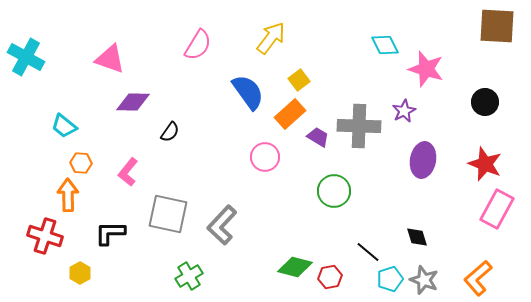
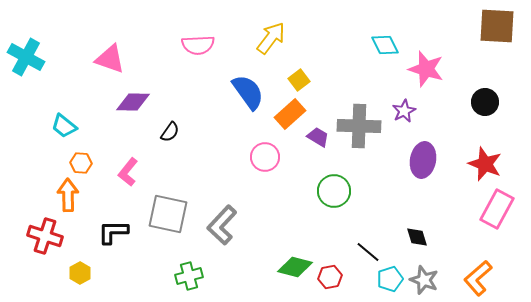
pink semicircle: rotated 56 degrees clockwise
black L-shape: moved 3 px right, 1 px up
green cross: rotated 16 degrees clockwise
